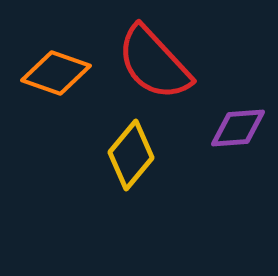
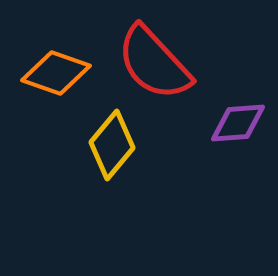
purple diamond: moved 5 px up
yellow diamond: moved 19 px left, 10 px up
